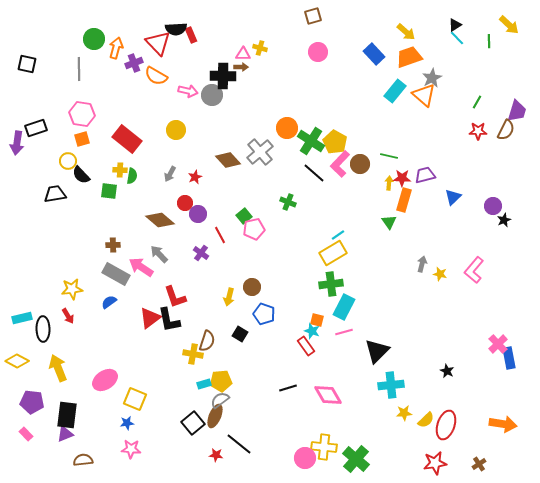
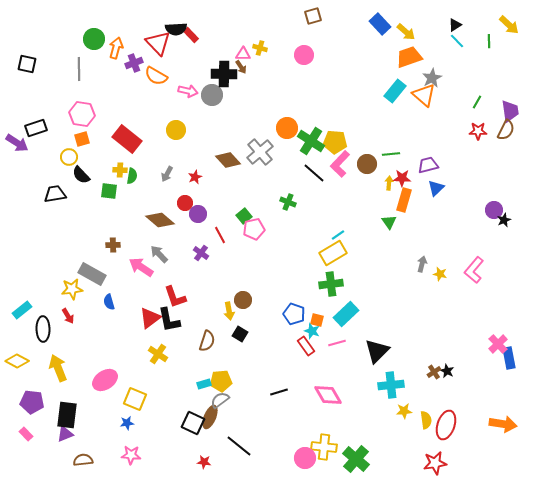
red rectangle at (191, 35): rotated 21 degrees counterclockwise
cyan line at (457, 38): moved 3 px down
pink circle at (318, 52): moved 14 px left, 3 px down
blue rectangle at (374, 54): moved 6 px right, 30 px up
brown arrow at (241, 67): rotated 56 degrees clockwise
black cross at (223, 76): moved 1 px right, 2 px up
purple trapezoid at (517, 111): moved 7 px left; rotated 25 degrees counterclockwise
yellow pentagon at (335, 142): rotated 25 degrees counterclockwise
purple arrow at (17, 143): rotated 65 degrees counterclockwise
green line at (389, 156): moved 2 px right, 2 px up; rotated 18 degrees counterclockwise
yellow circle at (68, 161): moved 1 px right, 4 px up
brown circle at (360, 164): moved 7 px right
gray arrow at (170, 174): moved 3 px left
purple trapezoid at (425, 175): moved 3 px right, 10 px up
blue triangle at (453, 197): moved 17 px left, 9 px up
purple circle at (493, 206): moved 1 px right, 4 px down
gray rectangle at (116, 274): moved 24 px left
brown circle at (252, 287): moved 9 px left, 13 px down
yellow arrow at (229, 297): moved 14 px down; rotated 24 degrees counterclockwise
blue semicircle at (109, 302): rotated 70 degrees counterclockwise
cyan rectangle at (344, 307): moved 2 px right, 7 px down; rotated 20 degrees clockwise
blue pentagon at (264, 314): moved 30 px right
cyan rectangle at (22, 318): moved 8 px up; rotated 24 degrees counterclockwise
pink line at (344, 332): moved 7 px left, 11 px down
yellow cross at (193, 354): moved 35 px left; rotated 24 degrees clockwise
black line at (288, 388): moved 9 px left, 4 px down
yellow star at (404, 413): moved 2 px up
brown ellipse at (215, 416): moved 5 px left, 1 px down
yellow semicircle at (426, 420): rotated 54 degrees counterclockwise
black square at (193, 423): rotated 25 degrees counterclockwise
black line at (239, 444): moved 2 px down
pink star at (131, 449): moved 6 px down
red star at (216, 455): moved 12 px left, 7 px down
brown cross at (479, 464): moved 45 px left, 92 px up
